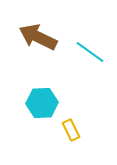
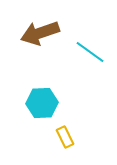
brown arrow: moved 2 px right, 4 px up; rotated 45 degrees counterclockwise
yellow rectangle: moved 6 px left, 7 px down
